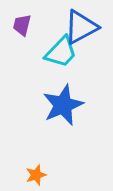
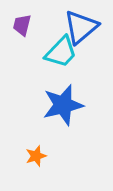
blue triangle: rotated 12 degrees counterclockwise
blue star: rotated 9 degrees clockwise
orange star: moved 19 px up
